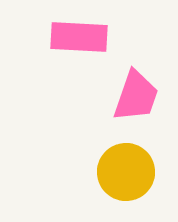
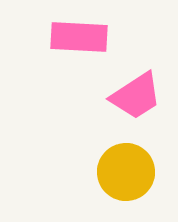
pink trapezoid: rotated 38 degrees clockwise
